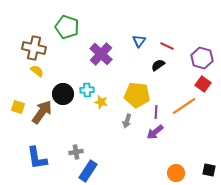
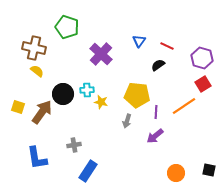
red square: rotated 21 degrees clockwise
purple arrow: moved 4 px down
gray cross: moved 2 px left, 7 px up
